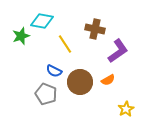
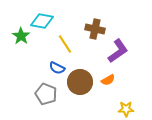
green star: rotated 18 degrees counterclockwise
blue semicircle: moved 3 px right, 3 px up
yellow star: rotated 28 degrees clockwise
